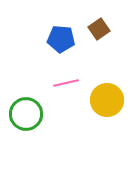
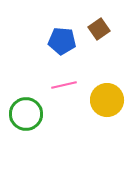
blue pentagon: moved 1 px right, 2 px down
pink line: moved 2 px left, 2 px down
